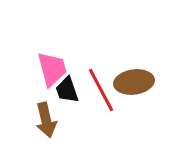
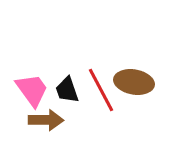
pink trapezoid: moved 20 px left, 21 px down; rotated 21 degrees counterclockwise
brown ellipse: rotated 18 degrees clockwise
brown arrow: rotated 76 degrees counterclockwise
